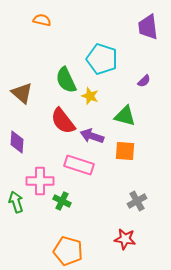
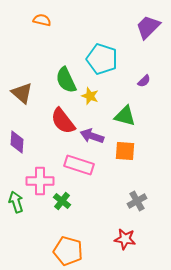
purple trapezoid: rotated 52 degrees clockwise
green cross: rotated 12 degrees clockwise
